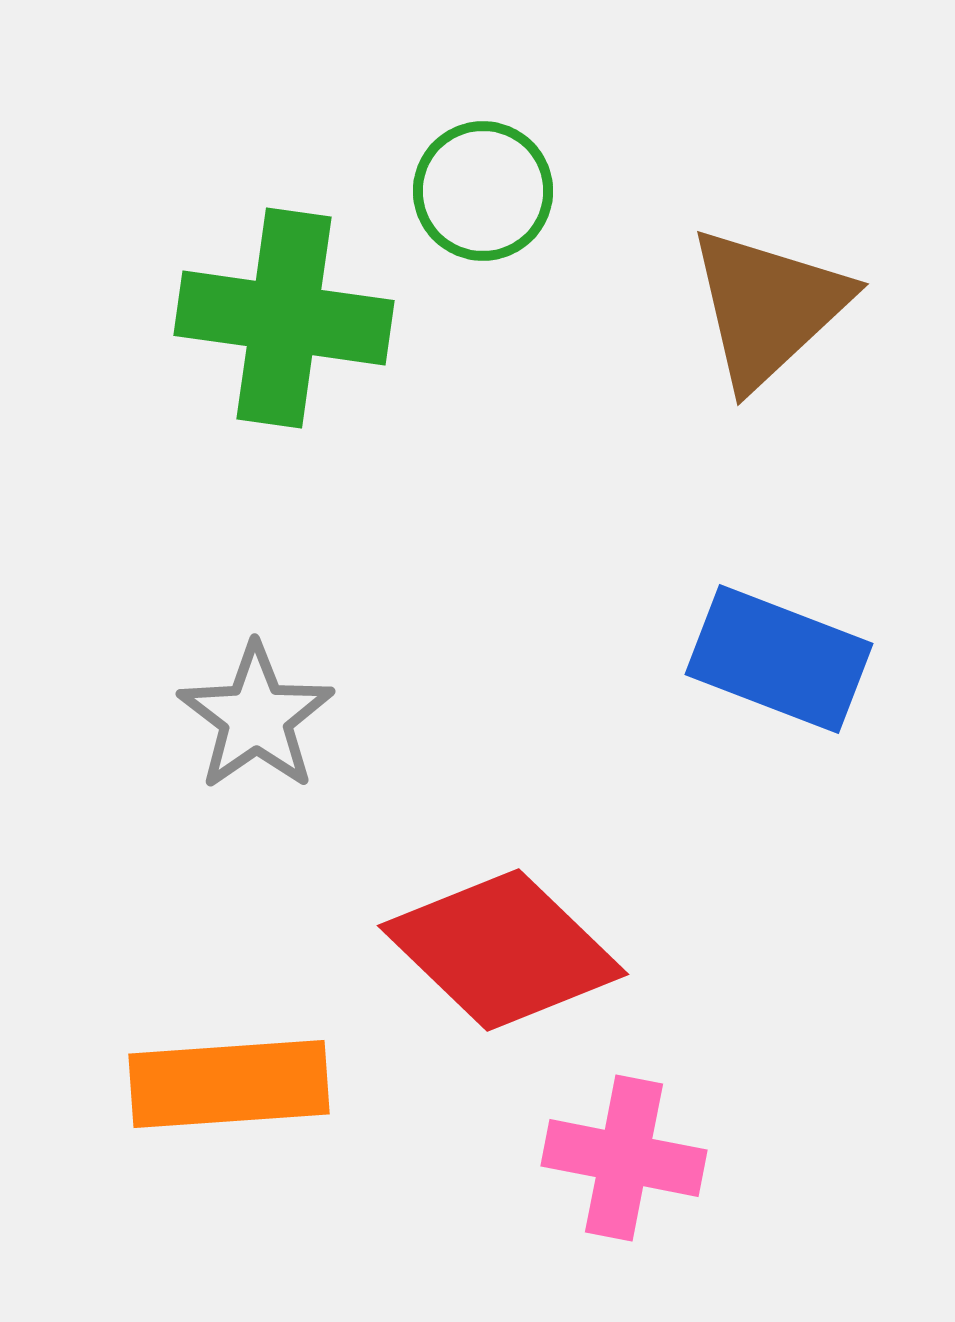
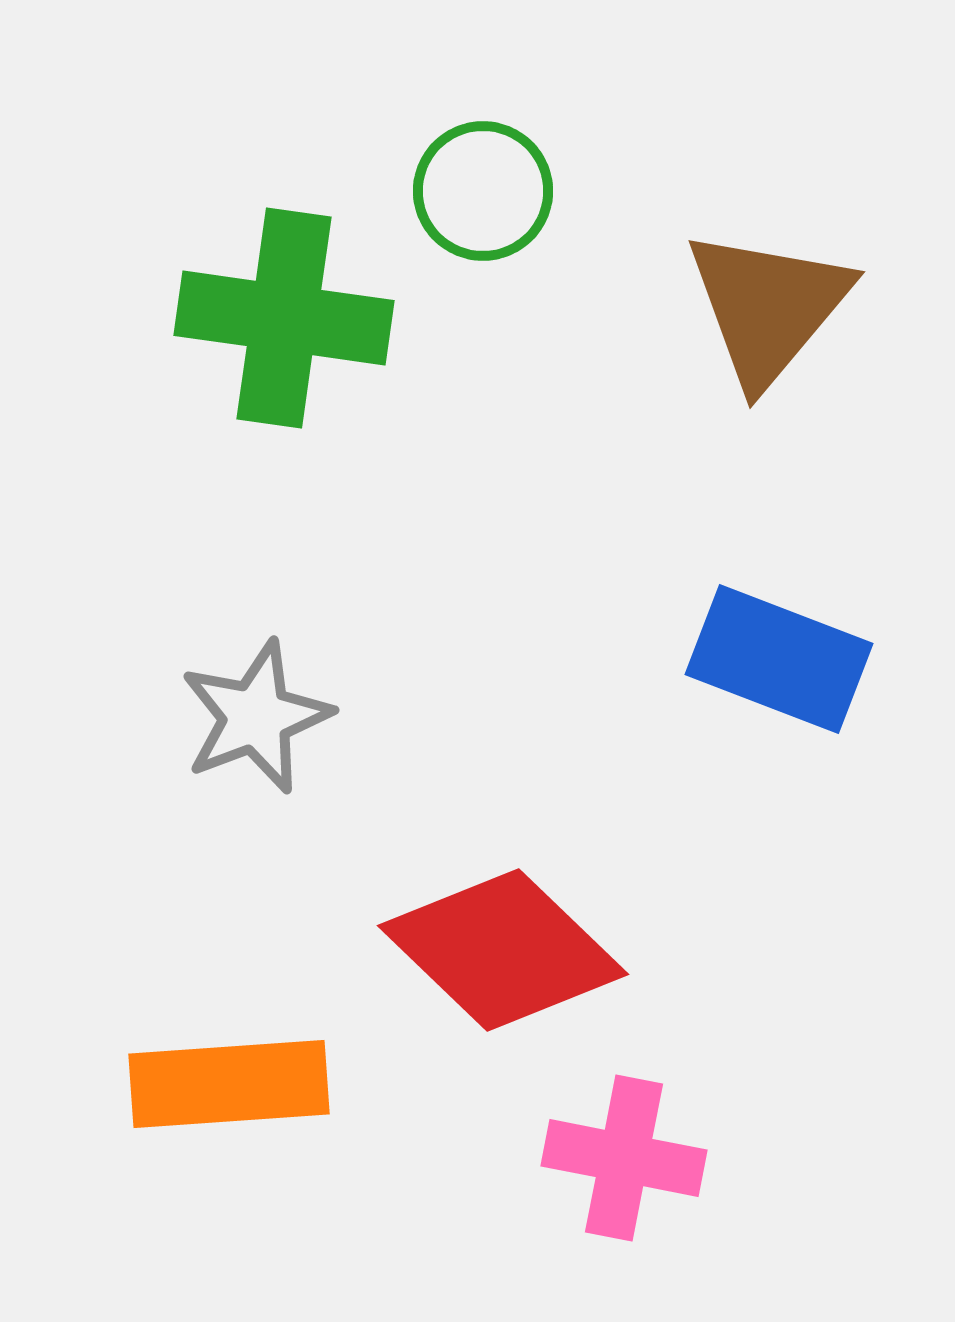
brown triangle: rotated 7 degrees counterclockwise
gray star: rotated 14 degrees clockwise
